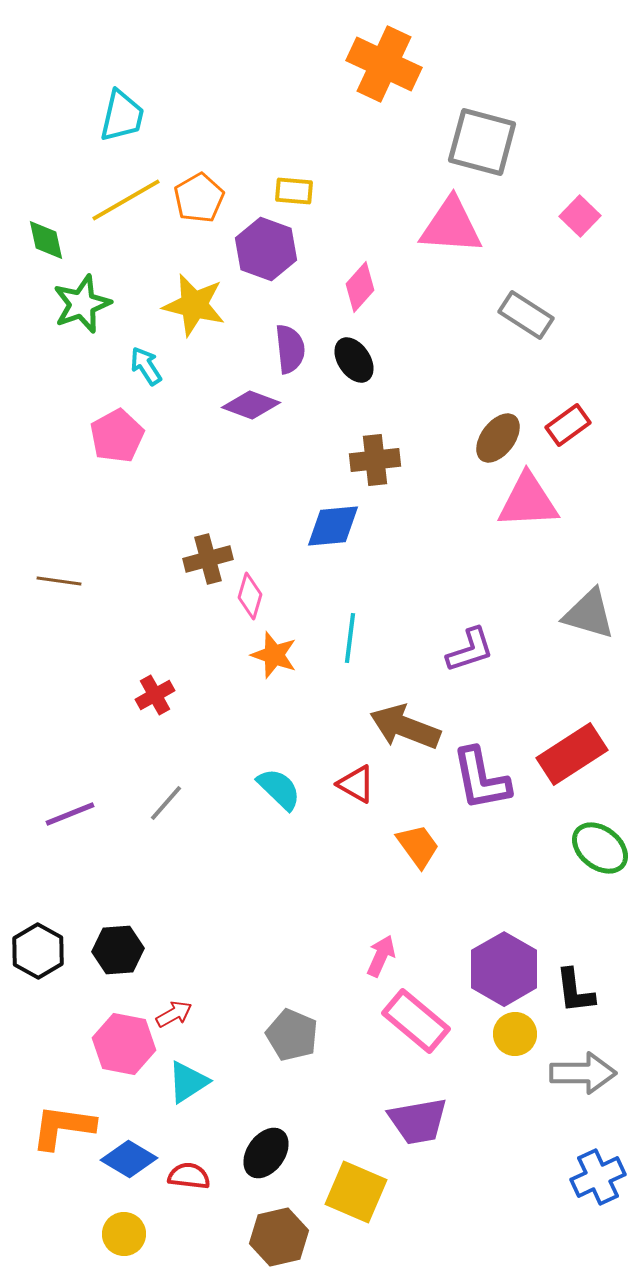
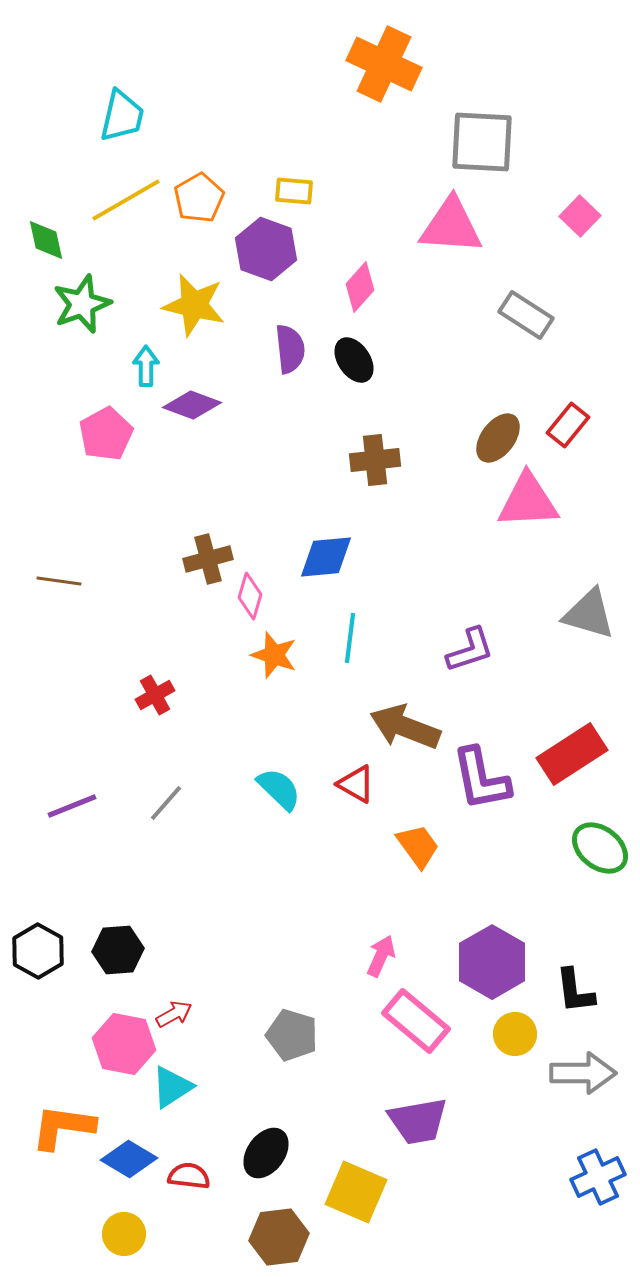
gray square at (482, 142): rotated 12 degrees counterclockwise
cyan arrow at (146, 366): rotated 33 degrees clockwise
purple diamond at (251, 405): moved 59 px left
red rectangle at (568, 425): rotated 15 degrees counterclockwise
pink pentagon at (117, 436): moved 11 px left, 2 px up
blue diamond at (333, 526): moved 7 px left, 31 px down
purple line at (70, 814): moved 2 px right, 8 px up
purple hexagon at (504, 969): moved 12 px left, 7 px up
gray pentagon at (292, 1035): rotated 6 degrees counterclockwise
cyan triangle at (188, 1082): moved 16 px left, 5 px down
brown hexagon at (279, 1237): rotated 6 degrees clockwise
